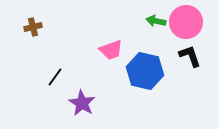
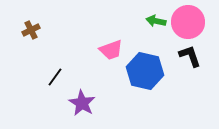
pink circle: moved 2 px right
brown cross: moved 2 px left, 3 px down; rotated 12 degrees counterclockwise
